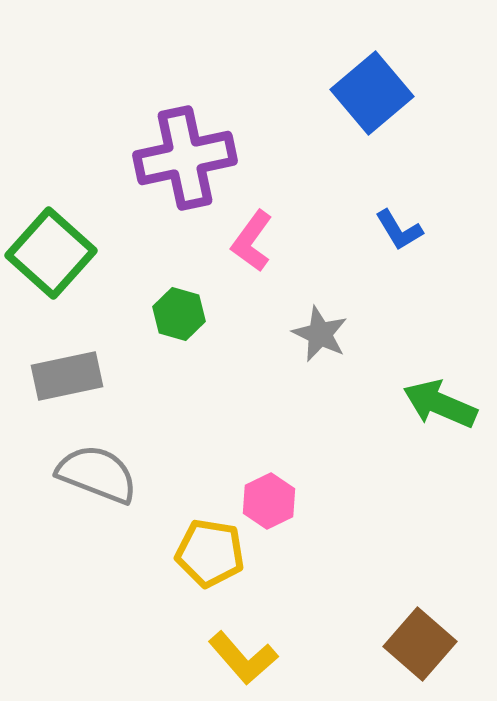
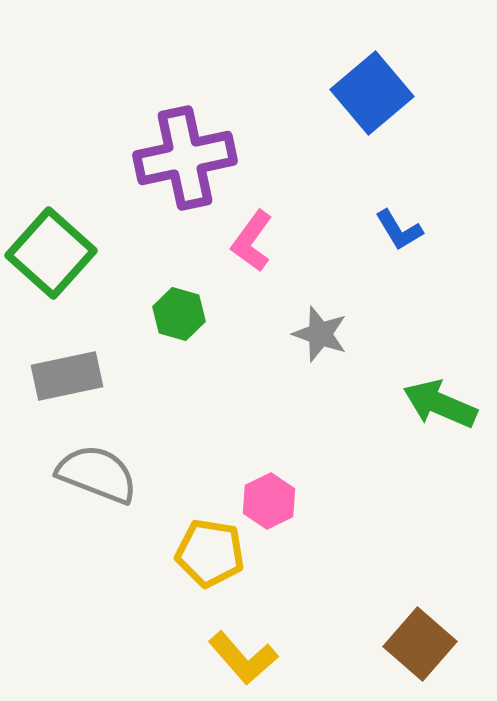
gray star: rotated 6 degrees counterclockwise
